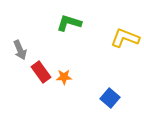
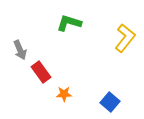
yellow L-shape: rotated 108 degrees clockwise
orange star: moved 17 px down
blue square: moved 4 px down
